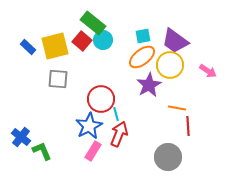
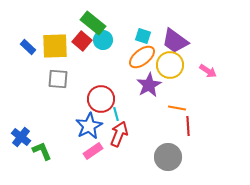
cyan square: rotated 28 degrees clockwise
yellow square: rotated 12 degrees clockwise
pink rectangle: rotated 24 degrees clockwise
